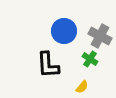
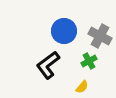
green cross: moved 1 px left, 2 px down; rotated 28 degrees clockwise
black L-shape: rotated 56 degrees clockwise
